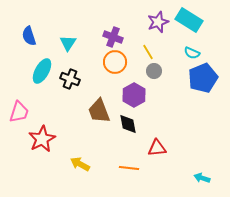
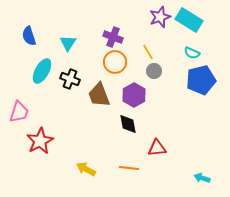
purple star: moved 2 px right, 5 px up
blue pentagon: moved 2 px left, 2 px down; rotated 8 degrees clockwise
brown trapezoid: moved 16 px up
red star: moved 2 px left, 2 px down
yellow arrow: moved 6 px right, 5 px down
